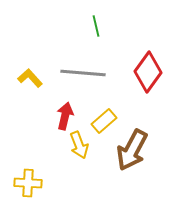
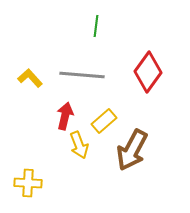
green line: rotated 20 degrees clockwise
gray line: moved 1 px left, 2 px down
